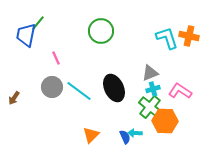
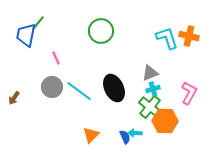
pink L-shape: moved 9 px right, 2 px down; rotated 85 degrees clockwise
